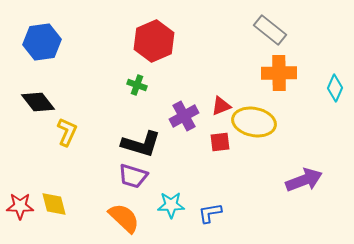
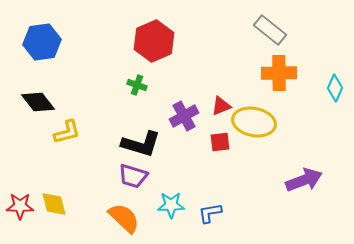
yellow L-shape: rotated 52 degrees clockwise
